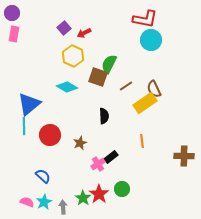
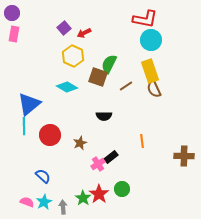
yellow rectangle: moved 5 px right, 32 px up; rotated 75 degrees counterclockwise
black semicircle: rotated 91 degrees clockwise
